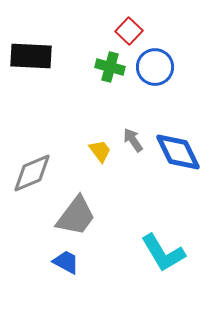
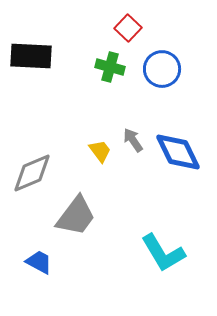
red square: moved 1 px left, 3 px up
blue circle: moved 7 px right, 2 px down
blue trapezoid: moved 27 px left
